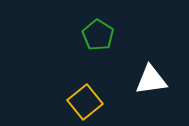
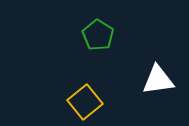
white triangle: moved 7 px right
